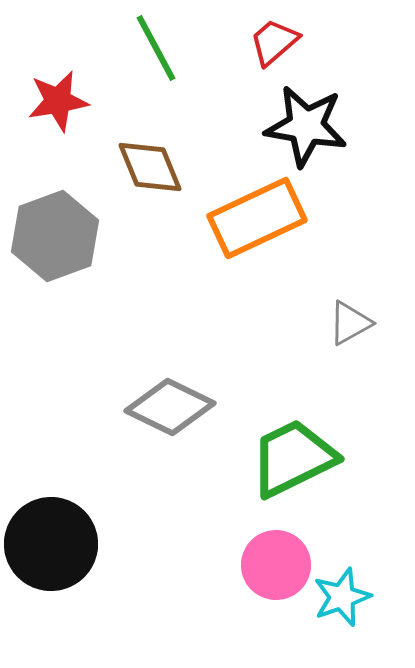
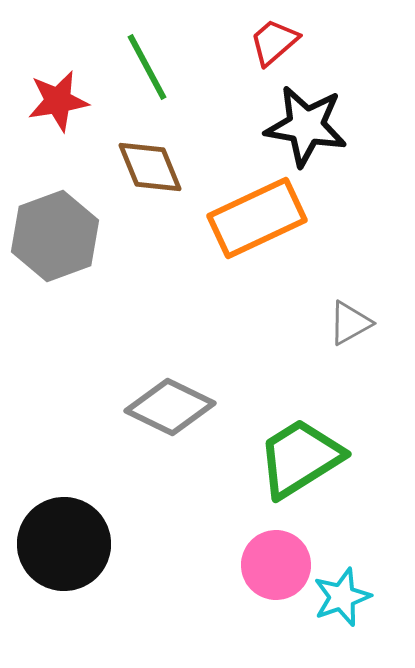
green line: moved 9 px left, 19 px down
green trapezoid: moved 7 px right; rotated 6 degrees counterclockwise
black circle: moved 13 px right
